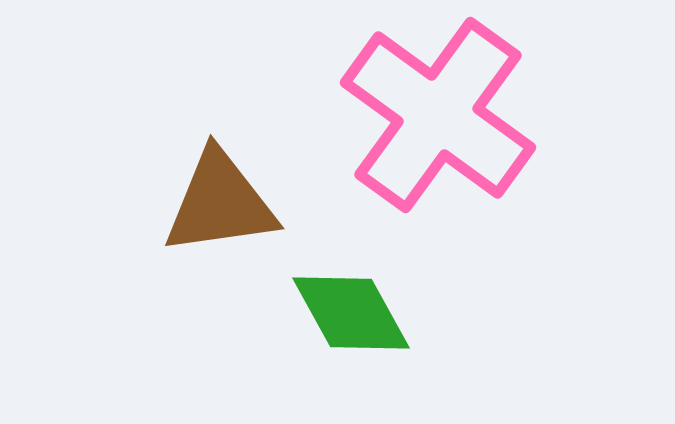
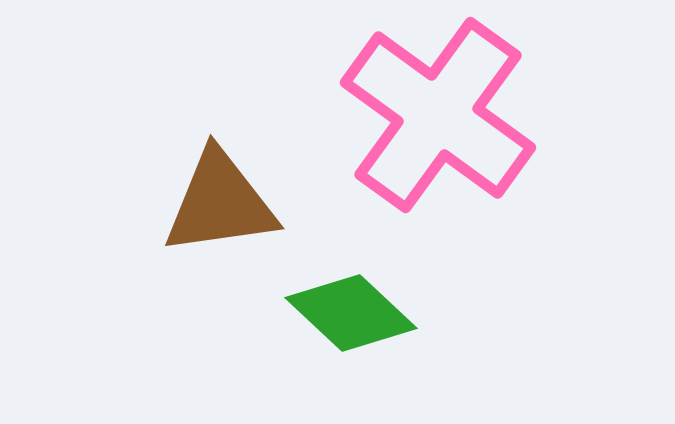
green diamond: rotated 18 degrees counterclockwise
